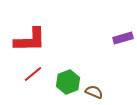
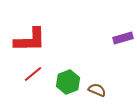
brown semicircle: moved 3 px right, 2 px up
